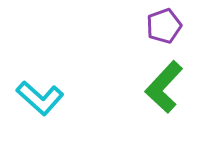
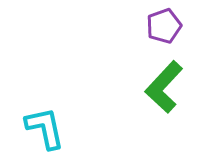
cyan L-shape: moved 5 px right, 30 px down; rotated 144 degrees counterclockwise
